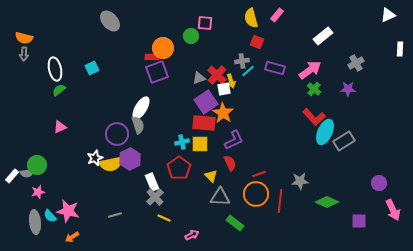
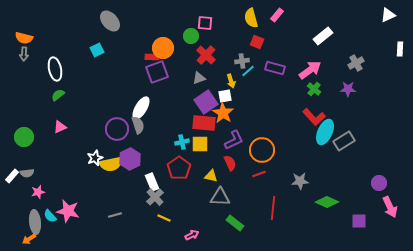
cyan square at (92, 68): moved 5 px right, 18 px up
red cross at (217, 75): moved 11 px left, 20 px up
white square at (224, 89): moved 1 px right, 7 px down
green semicircle at (59, 90): moved 1 px left, 5 px down
purple circle at (117, 134): moved 5 px up
green circle at (37, 165): moved 13 px left, 28 px up
yellow triangle at (211, 176): rotated 32 degrees counterclockwise
orange circle at (256, 194): moved 6 px right, 44 px up
red line at (280, 201): moved 7 px left, 7 px down
pink arrow at (393, 210): moved 3 px left, 3 px up
orange arrow at (72, 237): moved 43 px left, 2 px down
